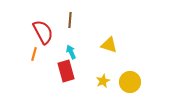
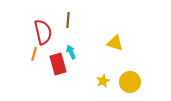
brown line: moved 2 px left
red semicircle: rotated 15 degrees clockwise
yellow triangle: moved 6 px right, 2 px up
red rectangle: moved 8 px left, 7 px up
